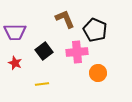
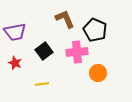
purple trapezoid: rotated 10 degrees counterclockwise
